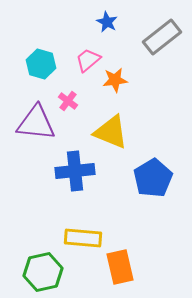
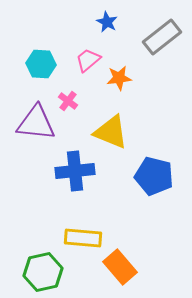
cyan hexagon: rotated 12 degrees counterclockwise
orange star: moved 4 px right, 2 px up
blue pentagon: moved 1 px right, 2 px up; rotated 27 degrees counterclockwise
orange rectangle: rotated 28 degrees counterclockwise
